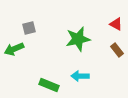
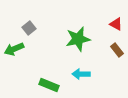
gray square: rotated 24 degrees counterclockwise
cyan arrow: moved 1 px right, 2 px up
